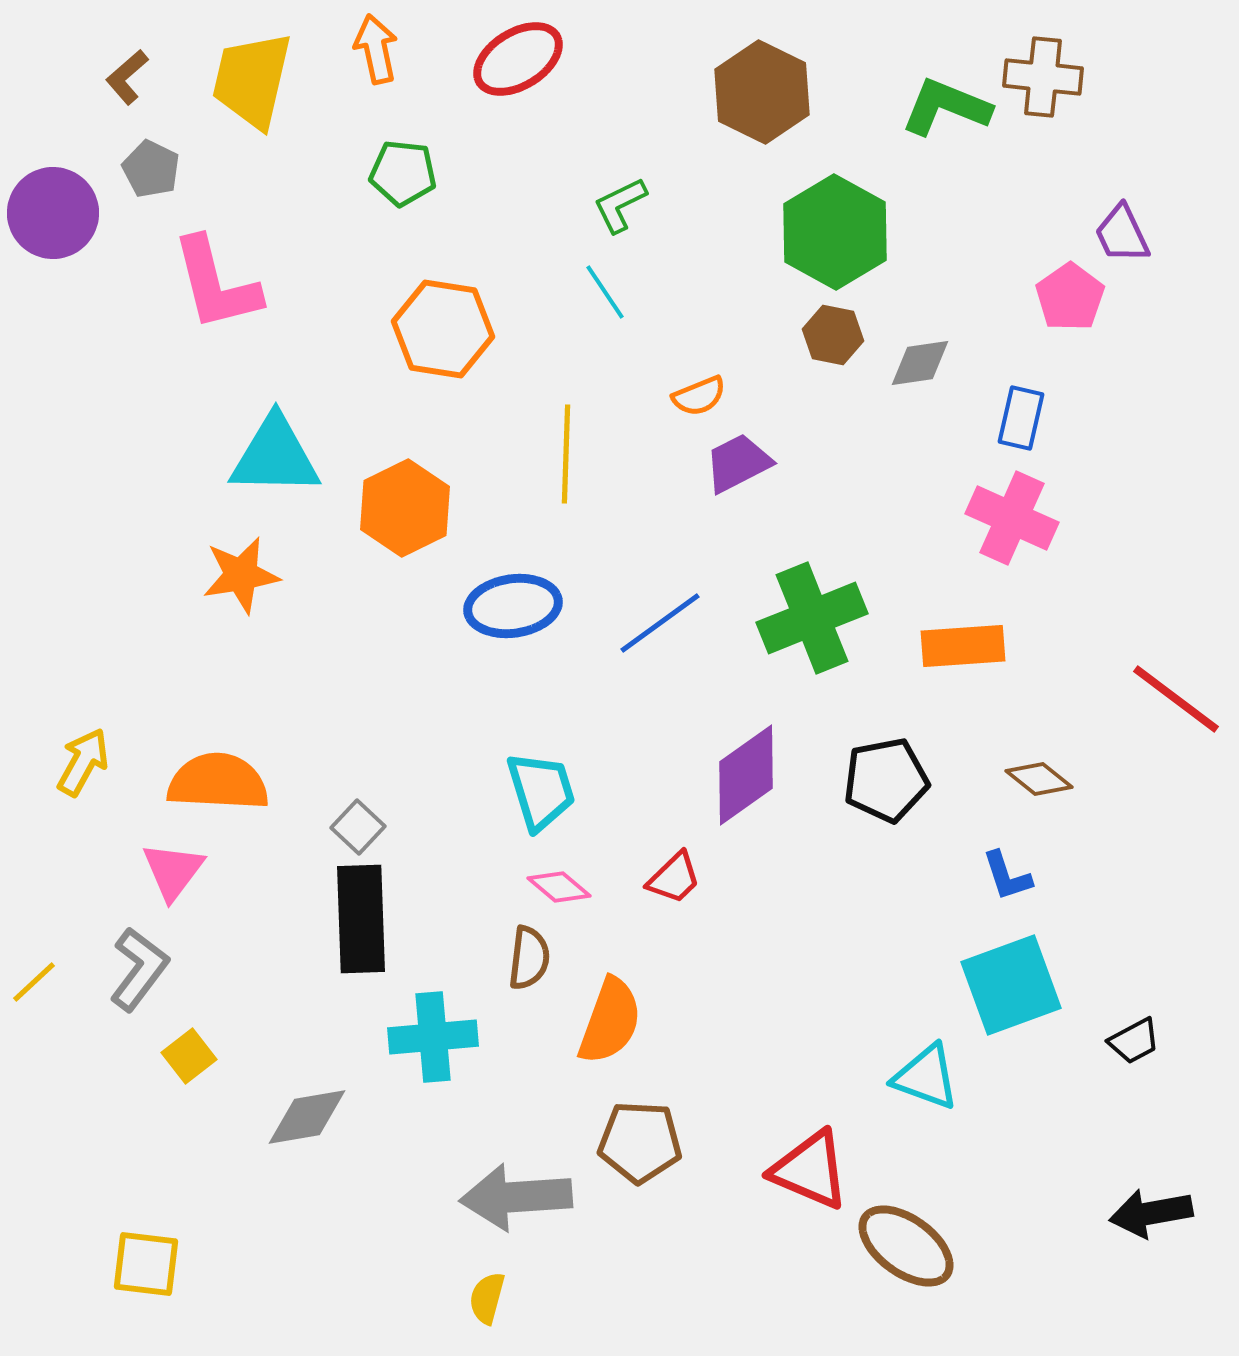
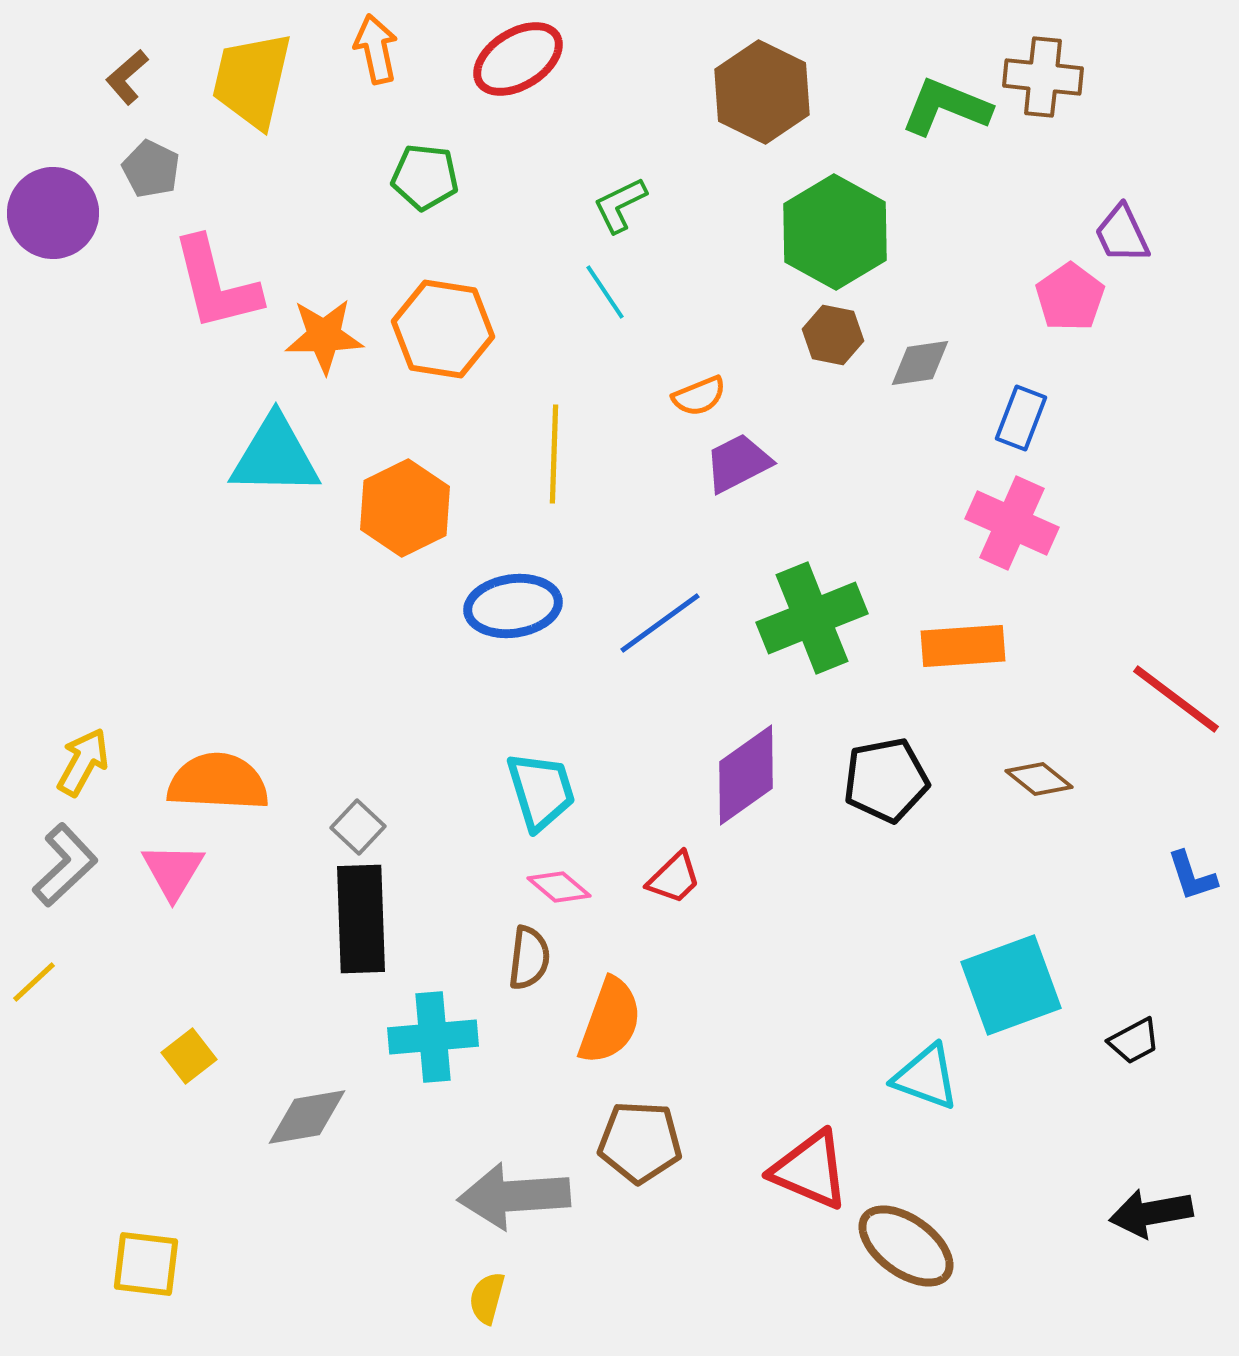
green pentagon at (403, 173): moved 22 px right, 4 px down
blue rectangle at (1021, 418): rotated 8 degrees clockwise
yellow line at (566, 454): moved 12 px left
pink cross at (1012, 518): moved 5 px down
orange star at (241, 575): moved 83 px right, 239 px up; rotated 8 degrees clockwise
pink triangle at (173, 871): rotated 6 degrees counterclockwise
blue L-shape at (1007, 876): moved 185 px right
gray L-shape at (139, 969): moved 74 px left, 104 px up; rotated 10 degrees clockwise
gray arrow at (516, 1197): moved 2 px left, 1 px up
